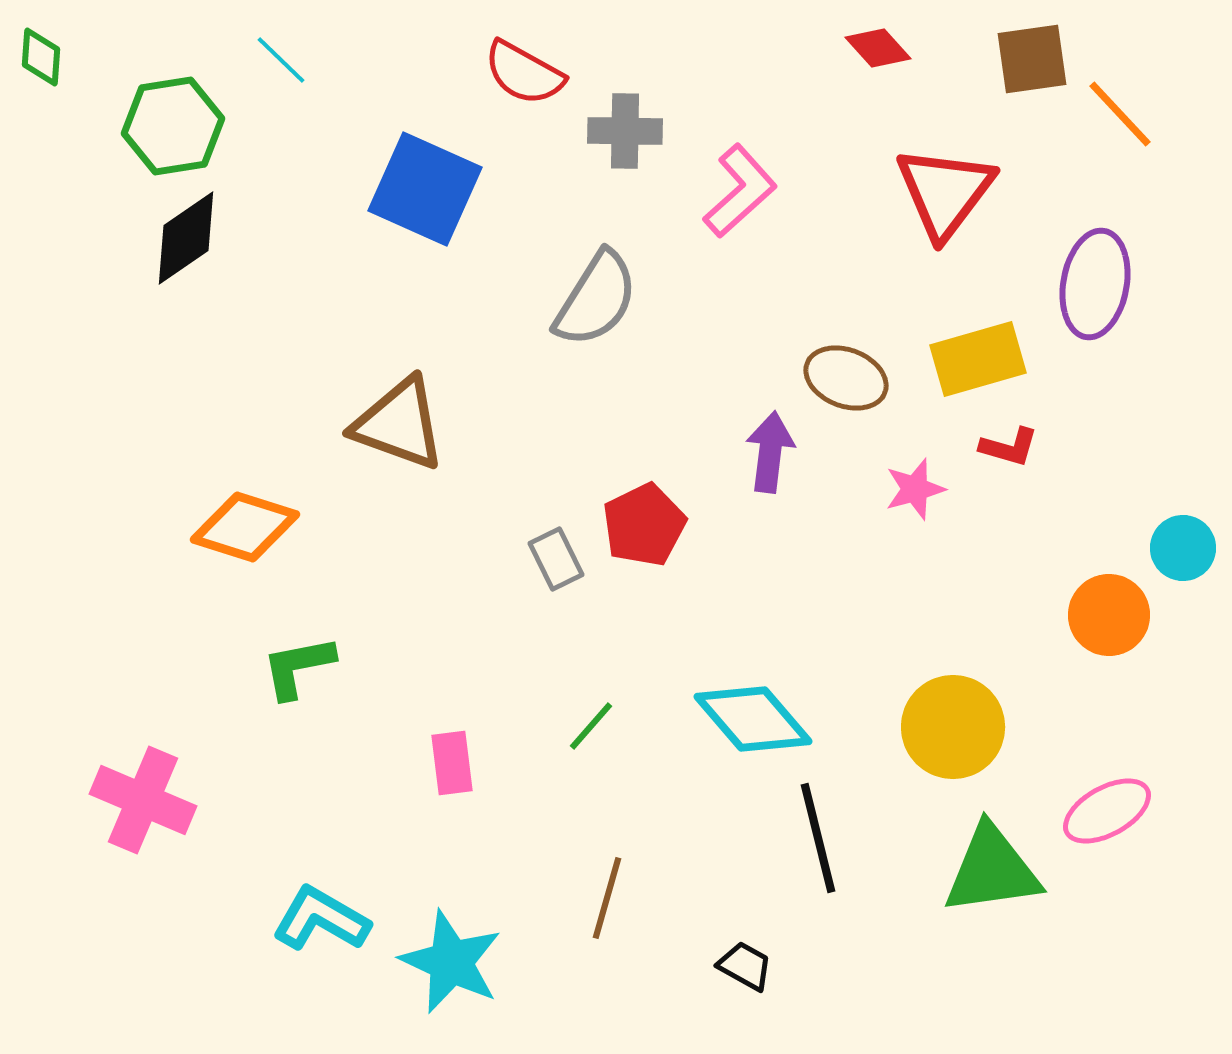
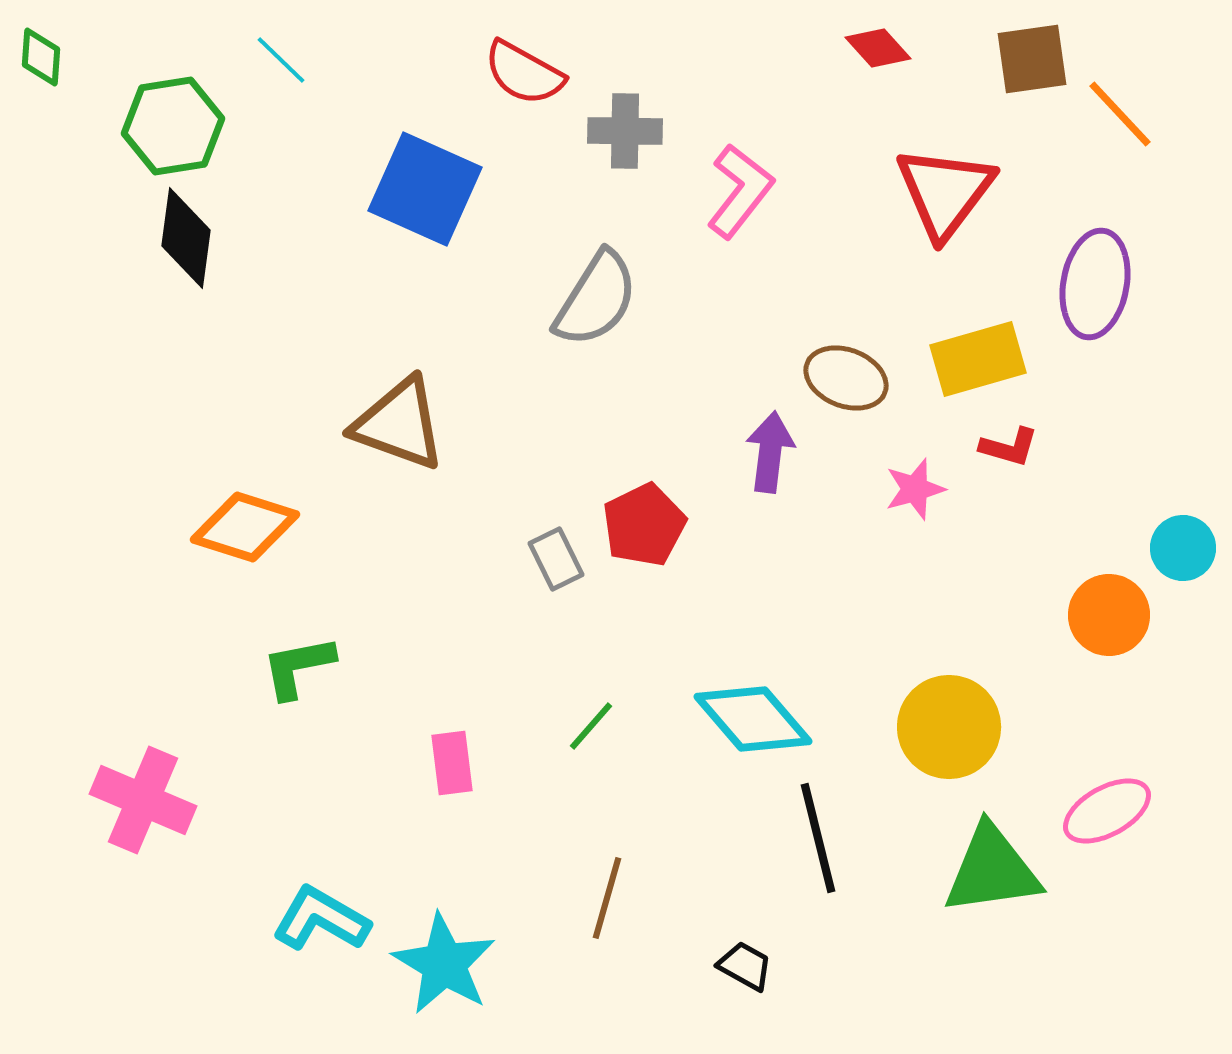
pink L-shape: rotated 10 degrees counterclockwise
black diamond: rotated 48 degrees counterclockwise
yellow circle: moved 4 px left
cyan star: moved 7 px left, 2 px down; rotated 6 degrees clockwise
